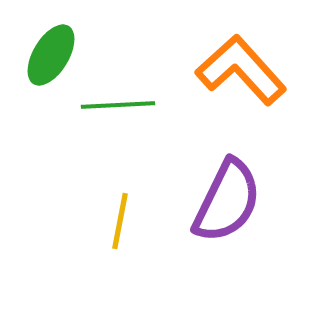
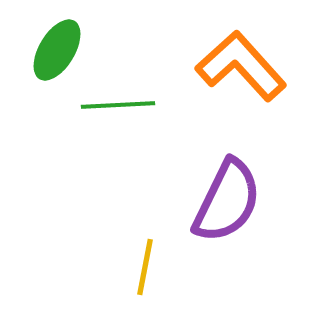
green ellipse: moved 6 px right, 5 px up
orange L-shape: moved 4 px up
yellow line: moved 25 px right, 46 px down
